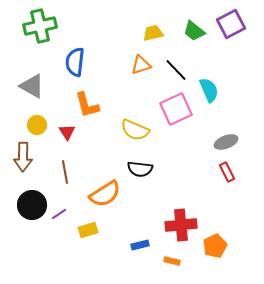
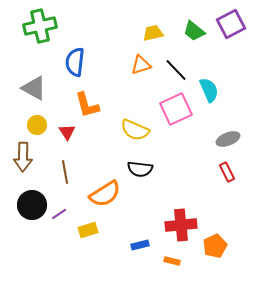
gray triangle: moved 2 px right, 2 px down
gray ellipse: moved 2 px right, 3 px up
